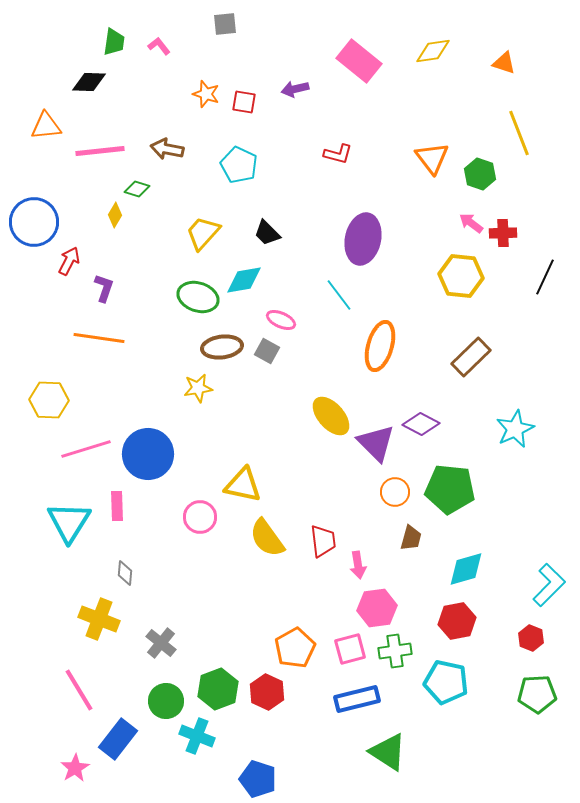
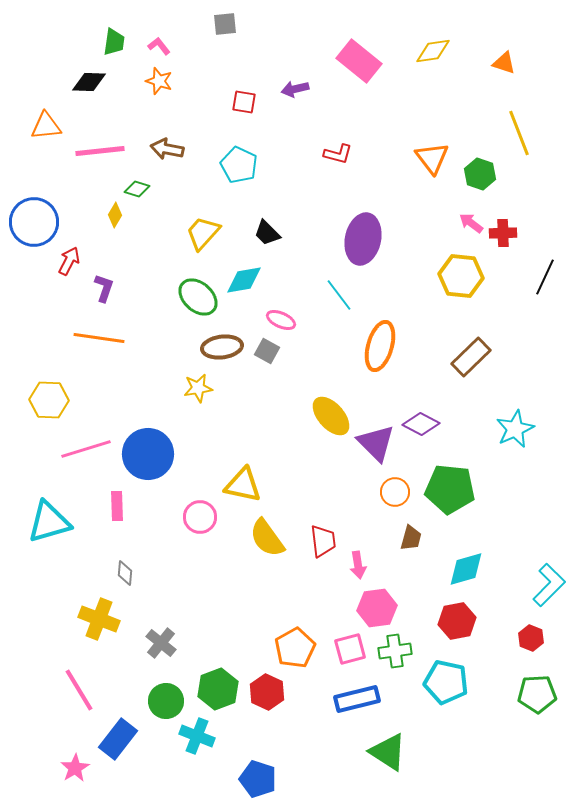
orange star at (206, 94): moved 47 px left, 13 px up
green ellipse at (198, 297): rotated 24 degrees clockwise
cyan triangle at (69, 522): moved 20 px left; rotated 42 degrees clockwise
